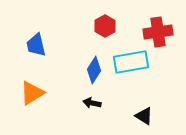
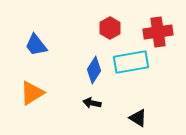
red hexagon: moved 5 px right, 2 px down
blue trapezoid: rotated 25 degrees counterclockwise
black triangle: moved 6 px left, 2 px down
